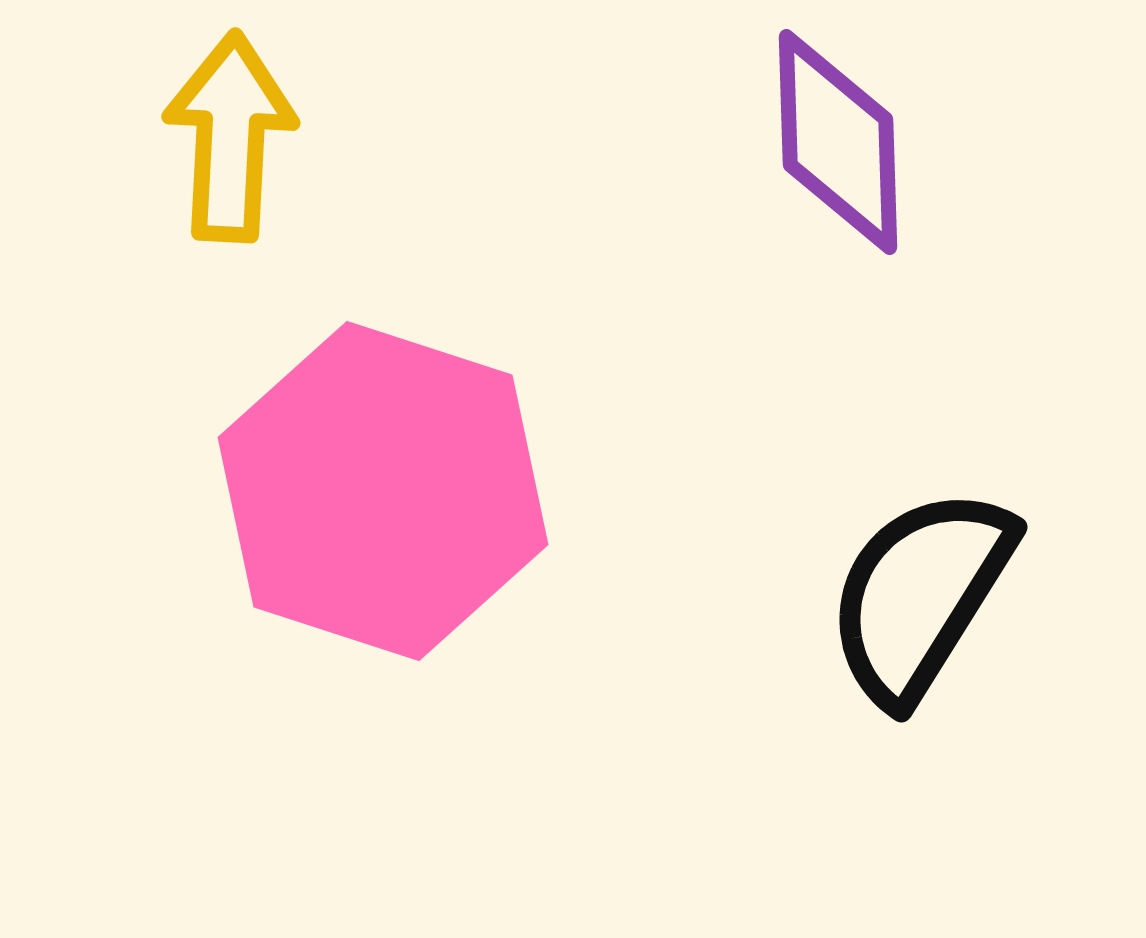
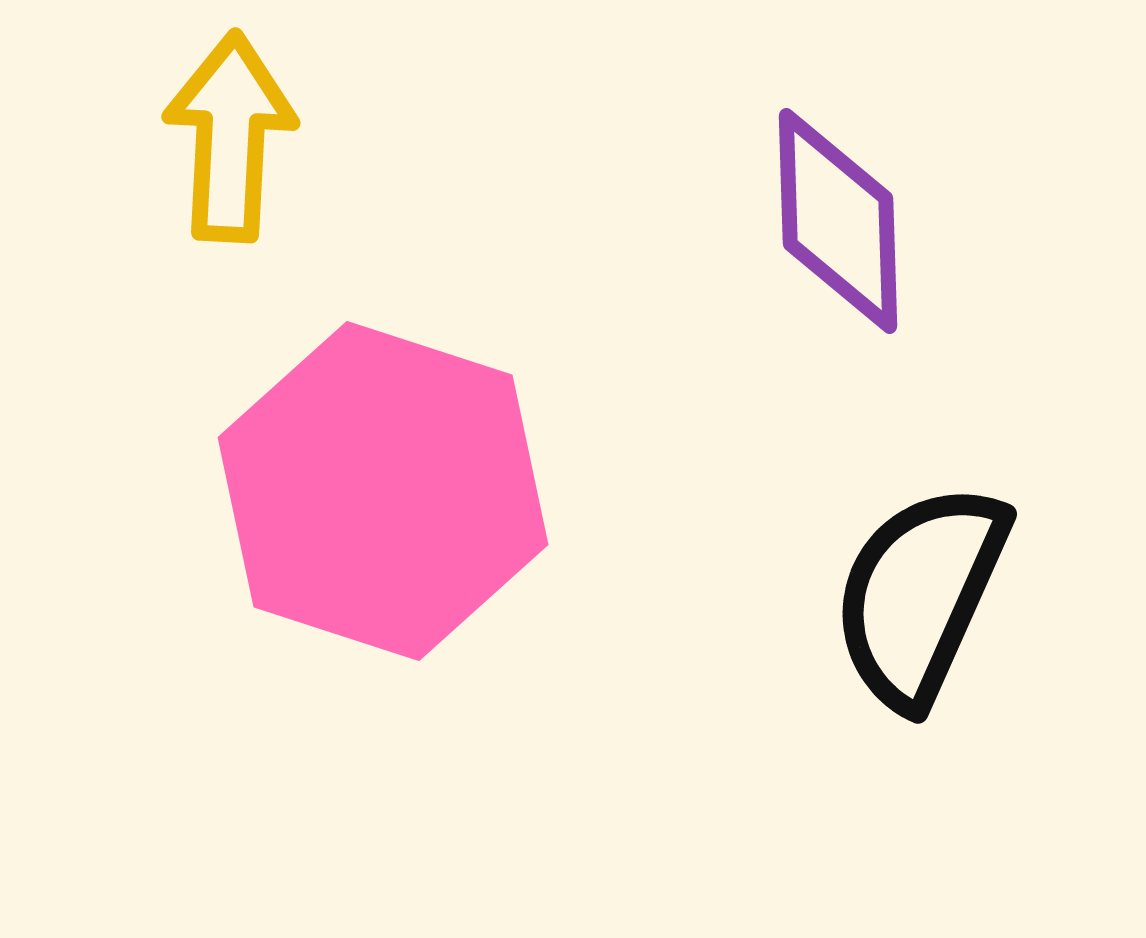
purple diamond: moved 79 px down
black semicircle: rotated 8 degrees counterclockwise
